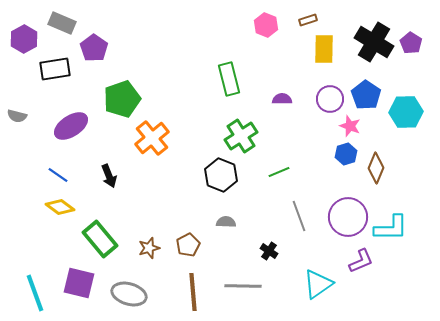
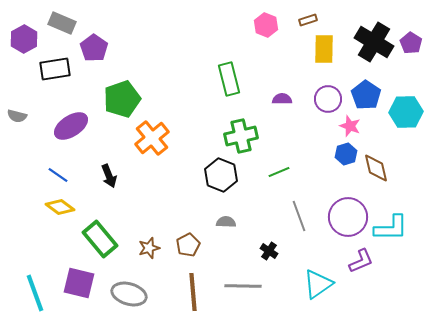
purple circle at (330, 99): moved 2 px left
green cross at (241, 136): rotated 20 degrees clockwise
brown diamond at (376, 168): rotated 36 degrees counterclockwise
